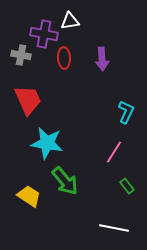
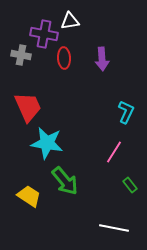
red trapezoid: moved 7 px down
green rectangle: moved 3 px right, 1 px up
